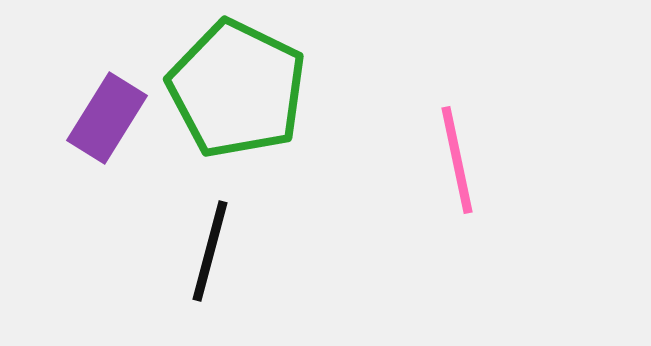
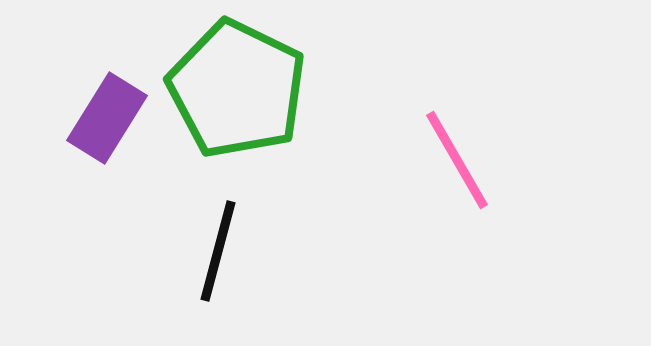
pink line: rotated 18 degrees counterclockwise
black line: moved 8 px right
